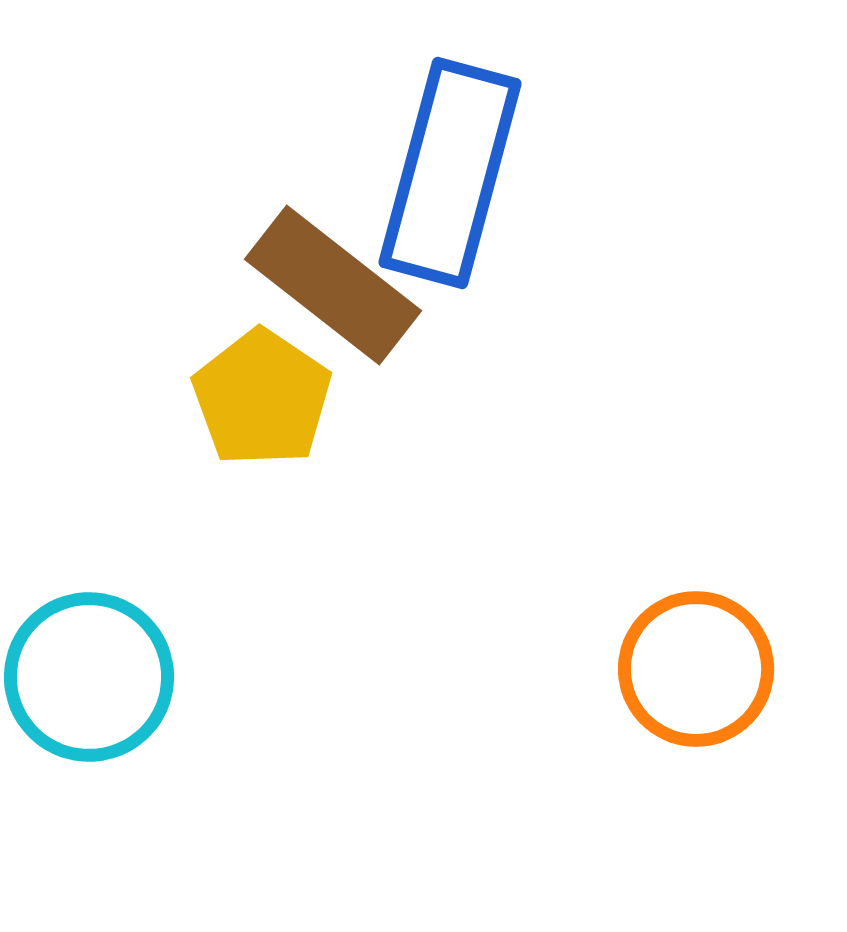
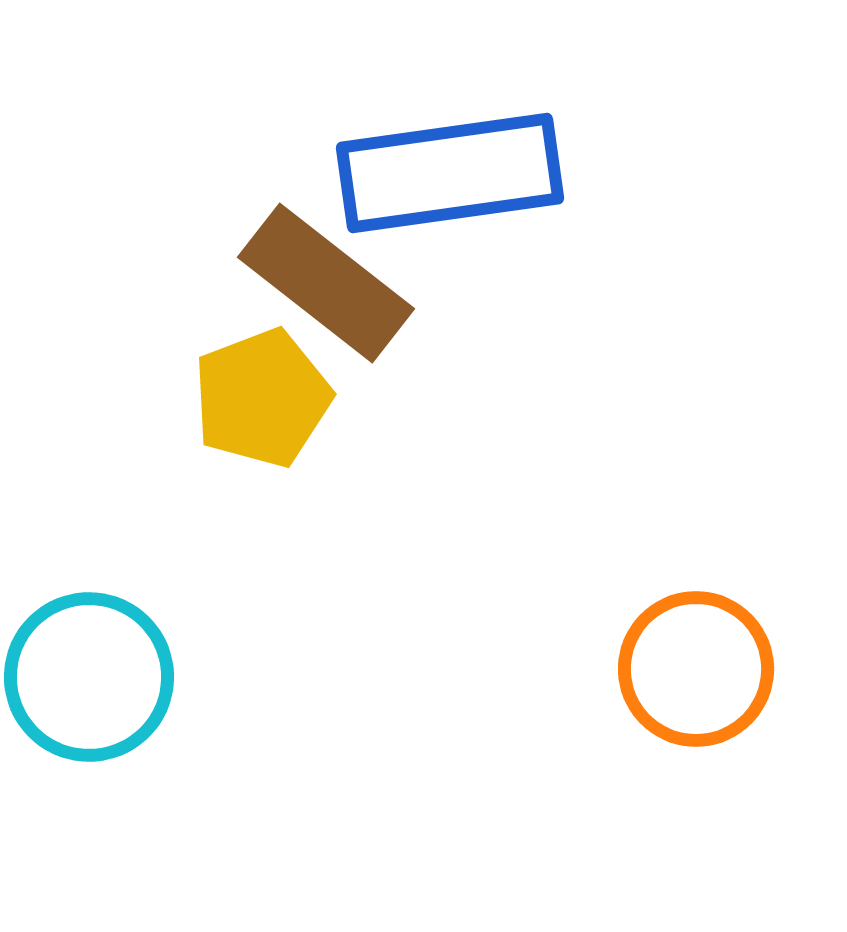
blue rectangle: rotated 67 degrees clockwise
brown rectangle: moved 7 px left, 2 px up
yellow pentagon: rotated 17 degrees clockwise
